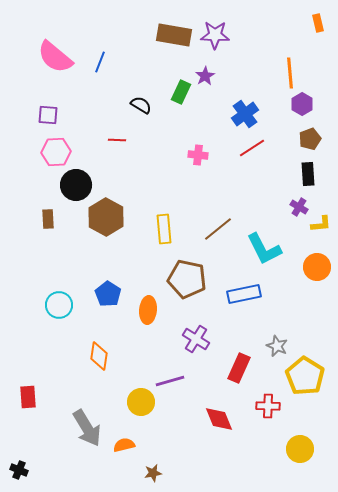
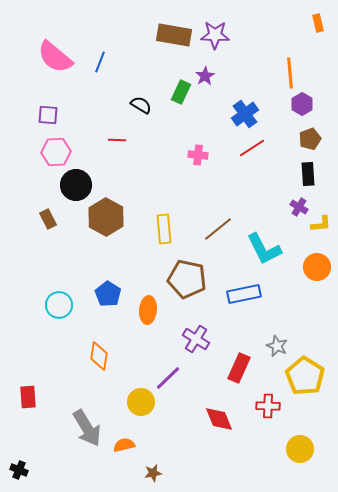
brown rectangle at (48, 219): rotated 24 degrees counterclockwise
purple line at (170, 381): moved 2 px left, 3 px up; rotated 28 degrees counterclockwise
